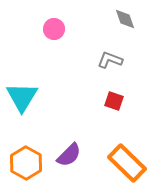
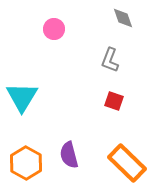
gray diamond: moved 2 px left, 1 px up
gray L-shape: rotated 90 degrees counterclockwise
purple semicircle: rotated 120 degrees clockwise
